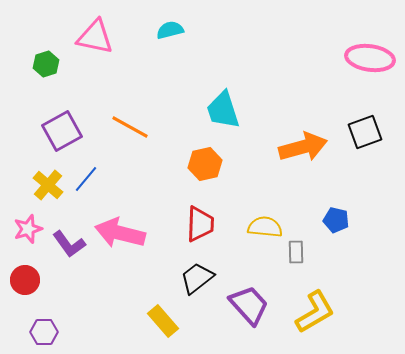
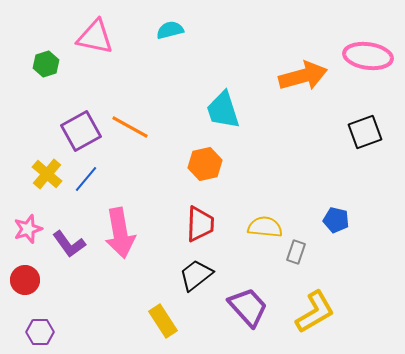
pink ellipse: moved 2 px left, 2 px up
purple square: moved 19 px right
orange arrow: moved 71 px up
yellow cross: moved 1 px left, 11 px up
pink arrow: rotated 114 degrees counterclockwise
gray rectangle: rotated 20 degrees clockwise
black trapezoid: moved 1 px left, 3 px up
purple trapezoid: moved 1 px left, 2 px down
yellow rectangle: rotated 8 degrees clockwise
purple hexagon: moved 4 px left
